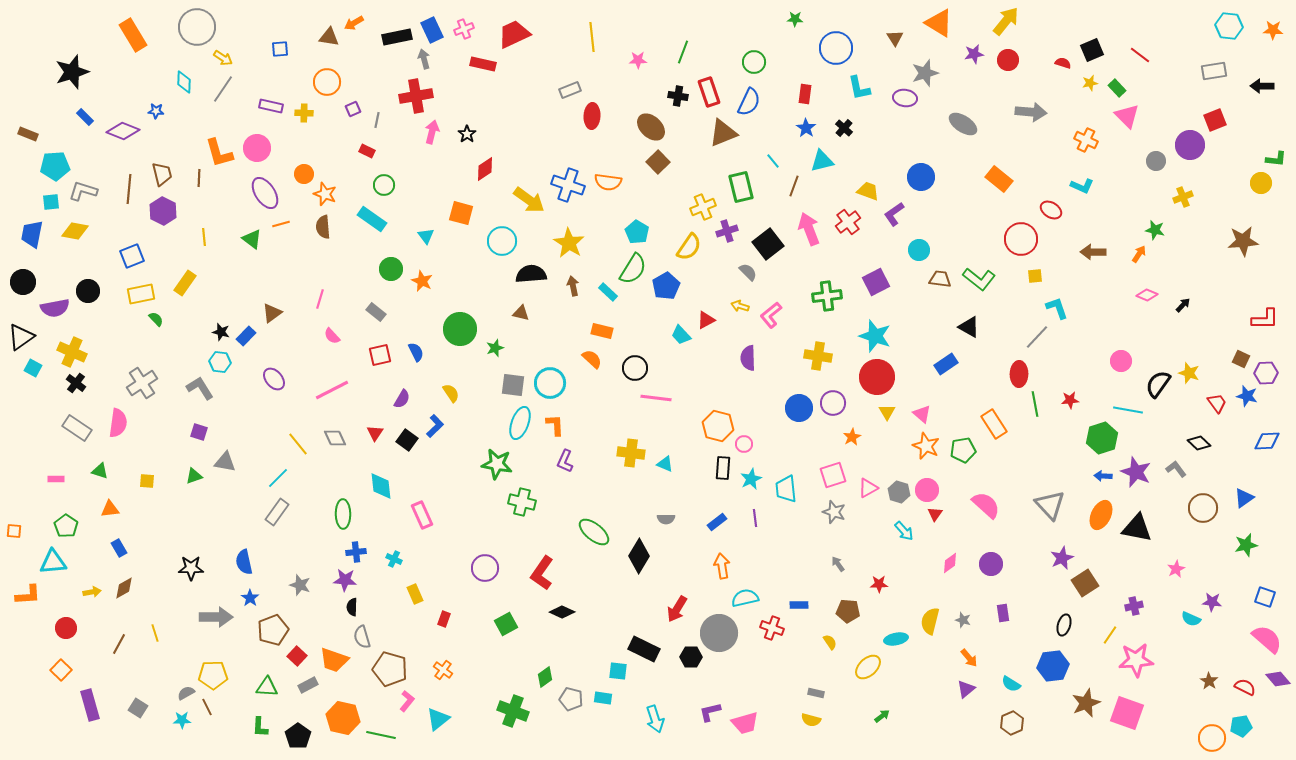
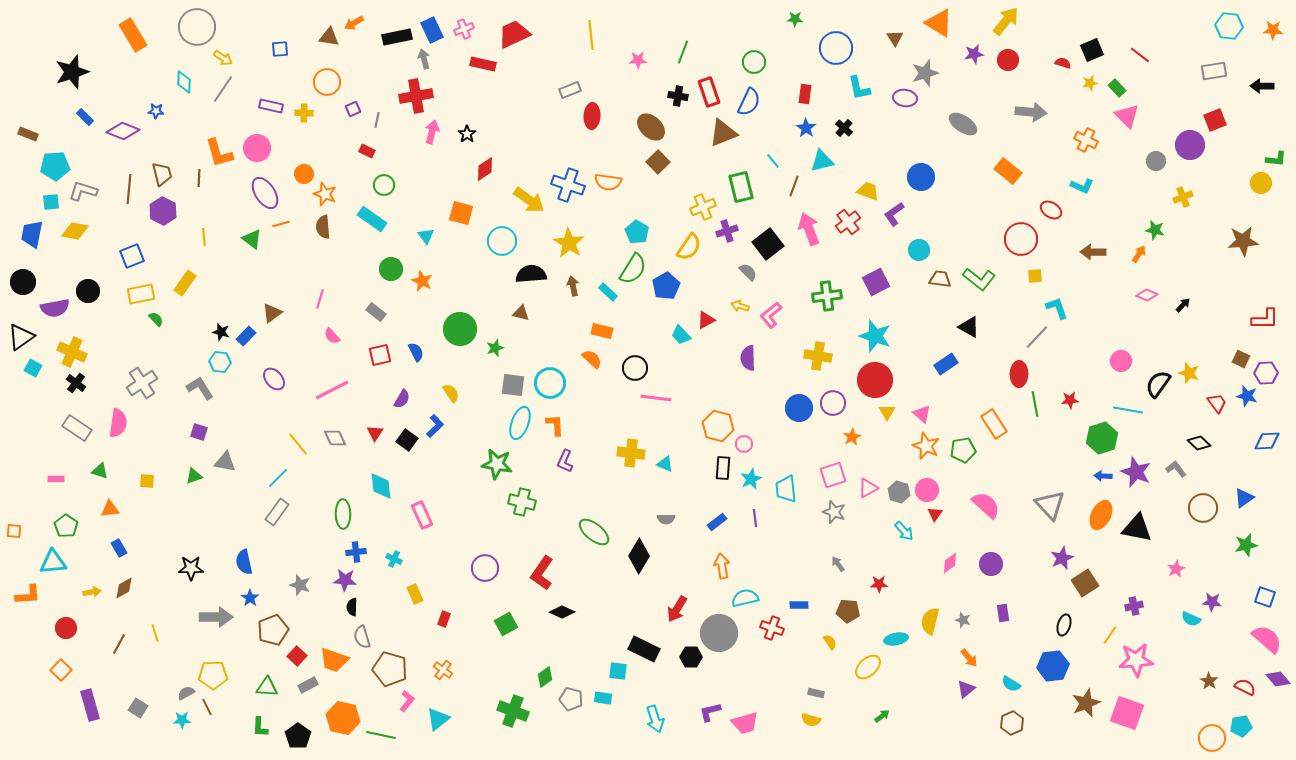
yellow line at (592, 37): moved 1 px left, 2 px up
orange rectangle at (999, 179): moved 9 px right, 8 px up
red circle at (877, 377): moved 2 px left, 3 px down
